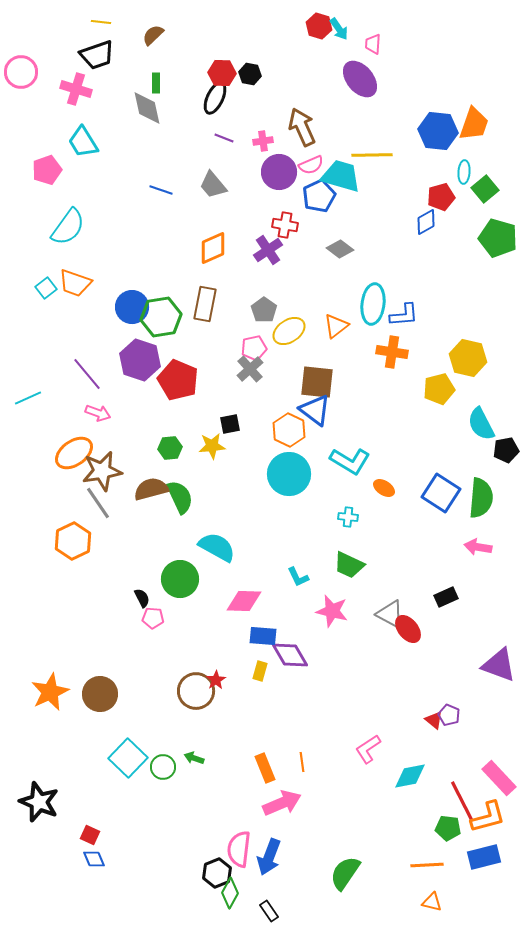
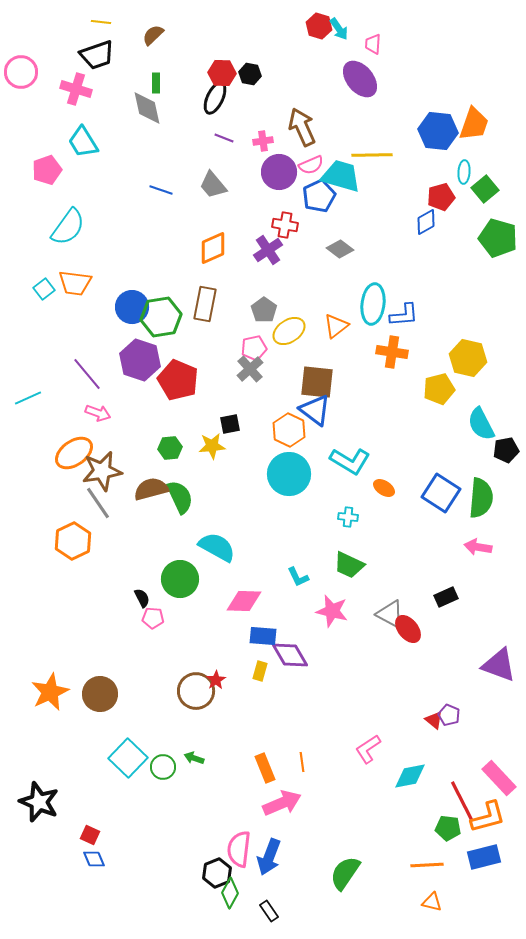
orange trapezoid at (75, 283): rotated 12 degrees counterclockwise
cyan square at (46, 288): moved 2 px left, 1 px down
